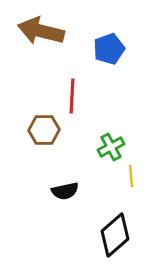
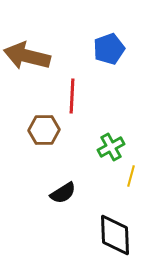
brown arrow: moved 14 px left, 25 px down
yellow line: rotated 20 degrees clockwise
black semicircle: moved 2 px left, 2 px down; rotated 20 degrees counterclockwise
black diamond: rotated 51 degrees counterclockwise
